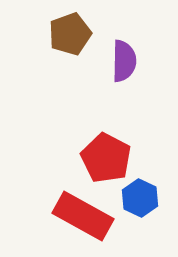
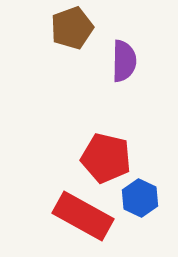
brown pentagon: moved 2 px right, 6 px up
red pentagon: rotated 15 degrees counterclockwise
